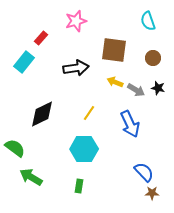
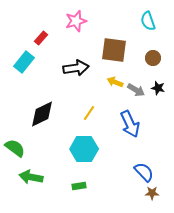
green arrow: rotated 20 degrees counterclockwise
green rectangle: rotated 72 degrees clockwise
